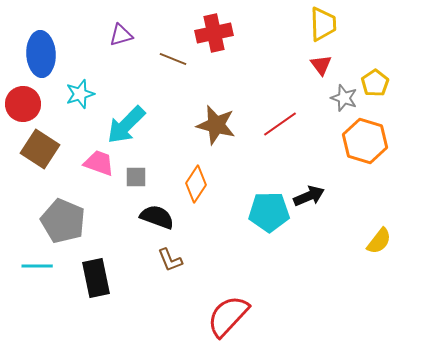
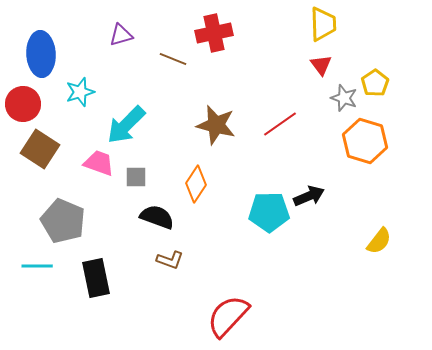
cyan star: moved 2 px up
brown L-shape: rotated 48 degrees counterclockwise
